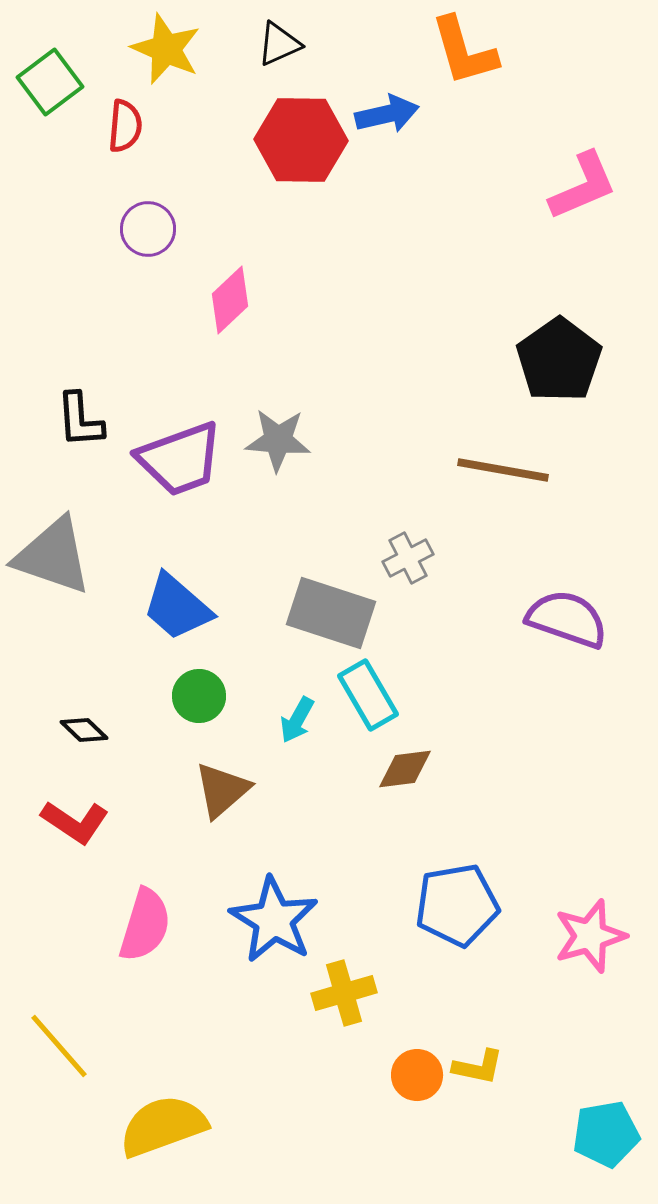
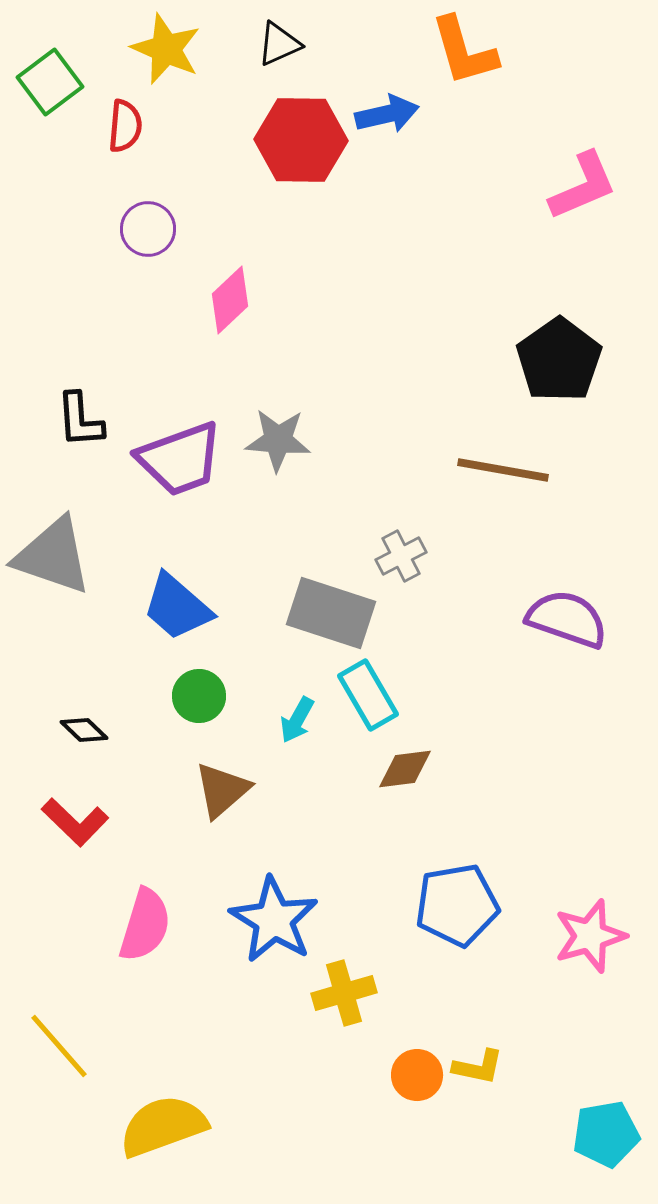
gray cross: moved 7 px left, 2 px up
red L-shape: rotated 10 degrees clockwise
